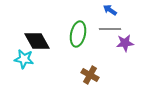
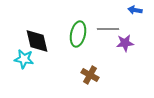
blue arrow: moved 25 px right; rotated 24 degrees counterclockwise
gray line: moved 2 px left
black diamond: rotated 16 degrees clockwise
